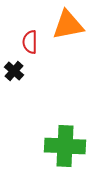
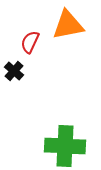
red semicircle: rotated 25 degrees clockwise
